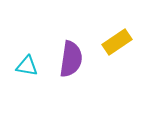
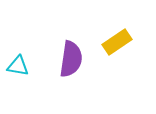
cyan triangle: moved 9 px left
